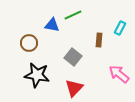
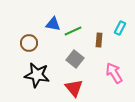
green line: moved 16 px down
blue triangle: moved 1 px right, 1 px up
gray square: moved 2 px right, 2 px down
pink arrow: moved 5 px left, 1 px up; rotated 20 degrees clockwise
red triangle: rotated 24 degrees counterclockwise
